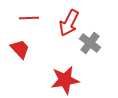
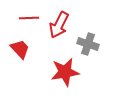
red arrow: moved 10 px left, 2 px down
gray cross: moved 2 px left, 1 px down; rotated 20 degrees counterclockwise
red star: moved 8 px up
